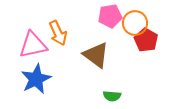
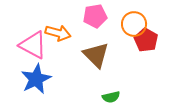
pink pentagon: moved 15 px left
orange circle: moved 1 px left, 1 px down
orange arrow: rotated 50 degrees counterclockwise
pink triangle: rotated 40 degrees clockwise
brown triangle: rotated 8 degrees clockwise
green semicircle: moved 1 px left, 1 px down; rotated 18 degrees counterclockwise
